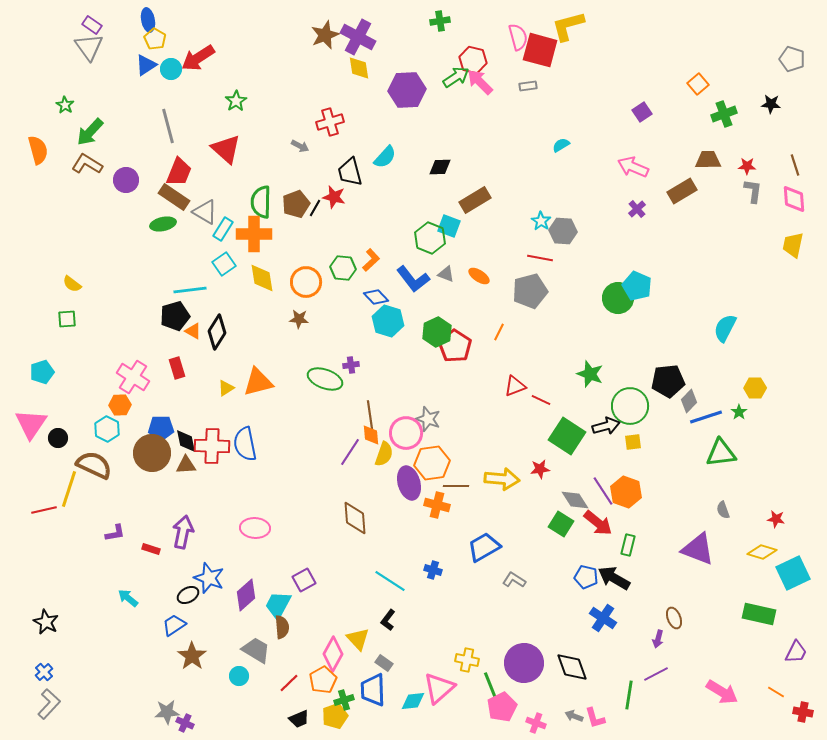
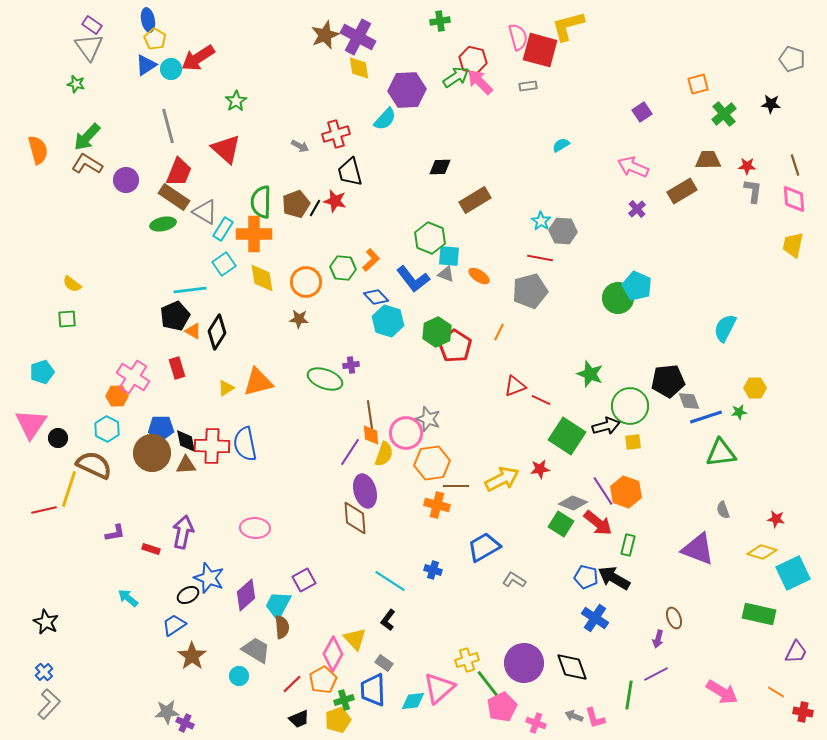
orange square at (698, 84): rotated 25 degrees clockwise
green star at (65, 105): moved 11 px right, 21 px up; rotated 18 degrees counterclockwise
green cross at (724, 114): rotated 20 degrees counterclockwise
red cross at (330, 122): moved 6 px right, 12 px down
green arrow at (90, 132): moved 3 px left, 5 px down
cyan semicircle at (385, 157): moved 38 px up
red star at (334, 197): moved 1 px right, 4 px down
cyan square at (449, 226): moved 30 px down; rotated 15 degrees counterclockwise
black pentagon at (175, 316): rotated 8 degrees counterclockwise
gray diamond at (689, 401): rotated 65 degrees counterclockwise
orange hexagon at (120, 405): moved 3 px left, 9 px up
green star at (739, 412): rotated 28 degrees clockwise
yellow arrow at (502, 479): rotated 32 degrees counterclockwise
purple ellipse at (409, 483): moved 44 px left, 8 px down
gray diamond at (575, 500): moved 2 px left, 3 px down; rotated 36 degrees counterclockwise
blue cross at (603, 618): moved 8 px left
yellow triangle at (358, 639): moved 3 px left
yellow cross at (467, 660): rotated 30 degrees counterclockwise
red line at (289, 683): moved 3 px right, 1 px down
green line at (491, 687): moved 3 px left, 3 px up; rotated 16 degrees counterclockwise
yellow pentagon at (335, 716): moved 3 px right, 4 px down
